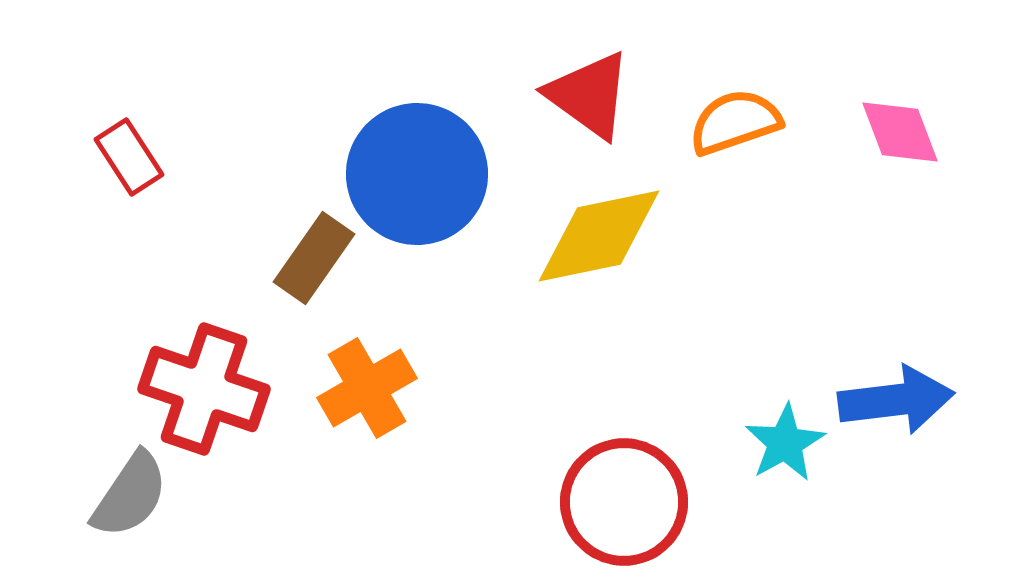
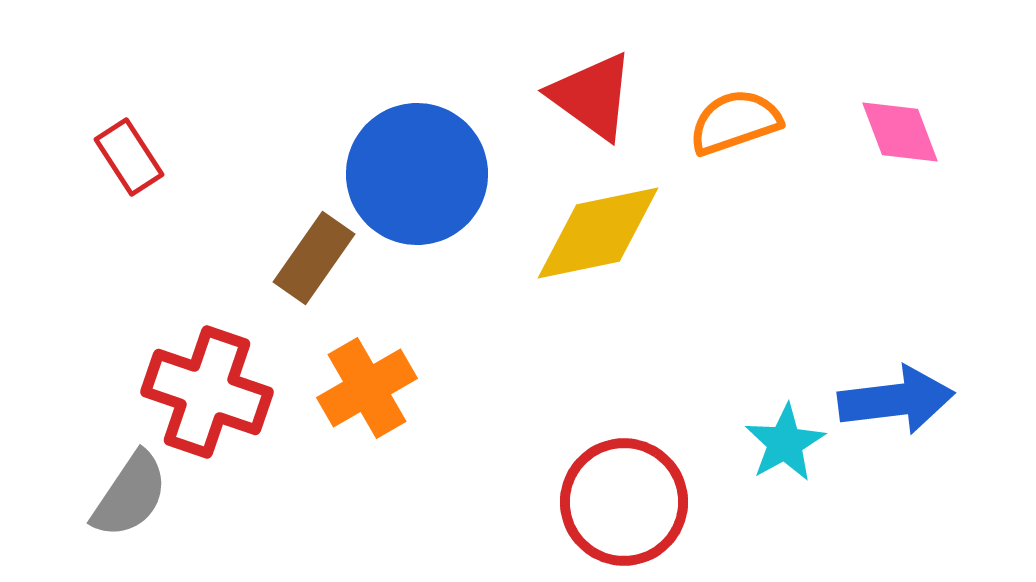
red triangle: moved 3 px right, 1 px down
yellow diamond: moved 1 px left, 3 px up
red cross: moved 3 px right, 3 px down
